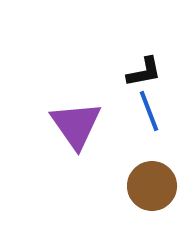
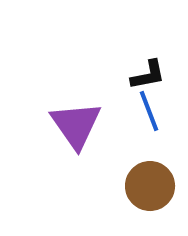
black L-shape: moved 4 px right, 3 px down
brown circle: moved 2 px left
